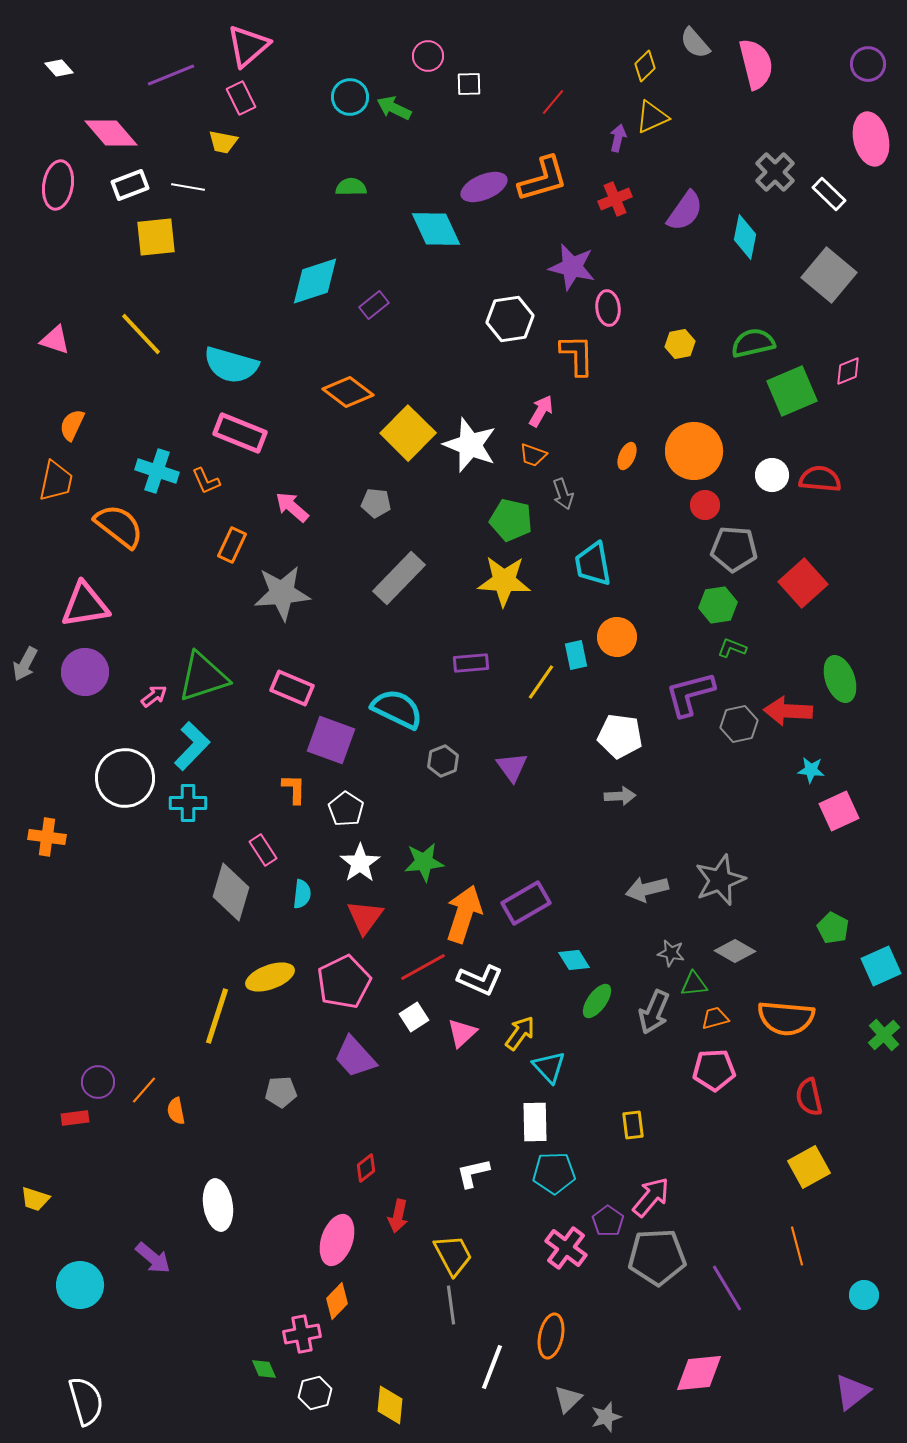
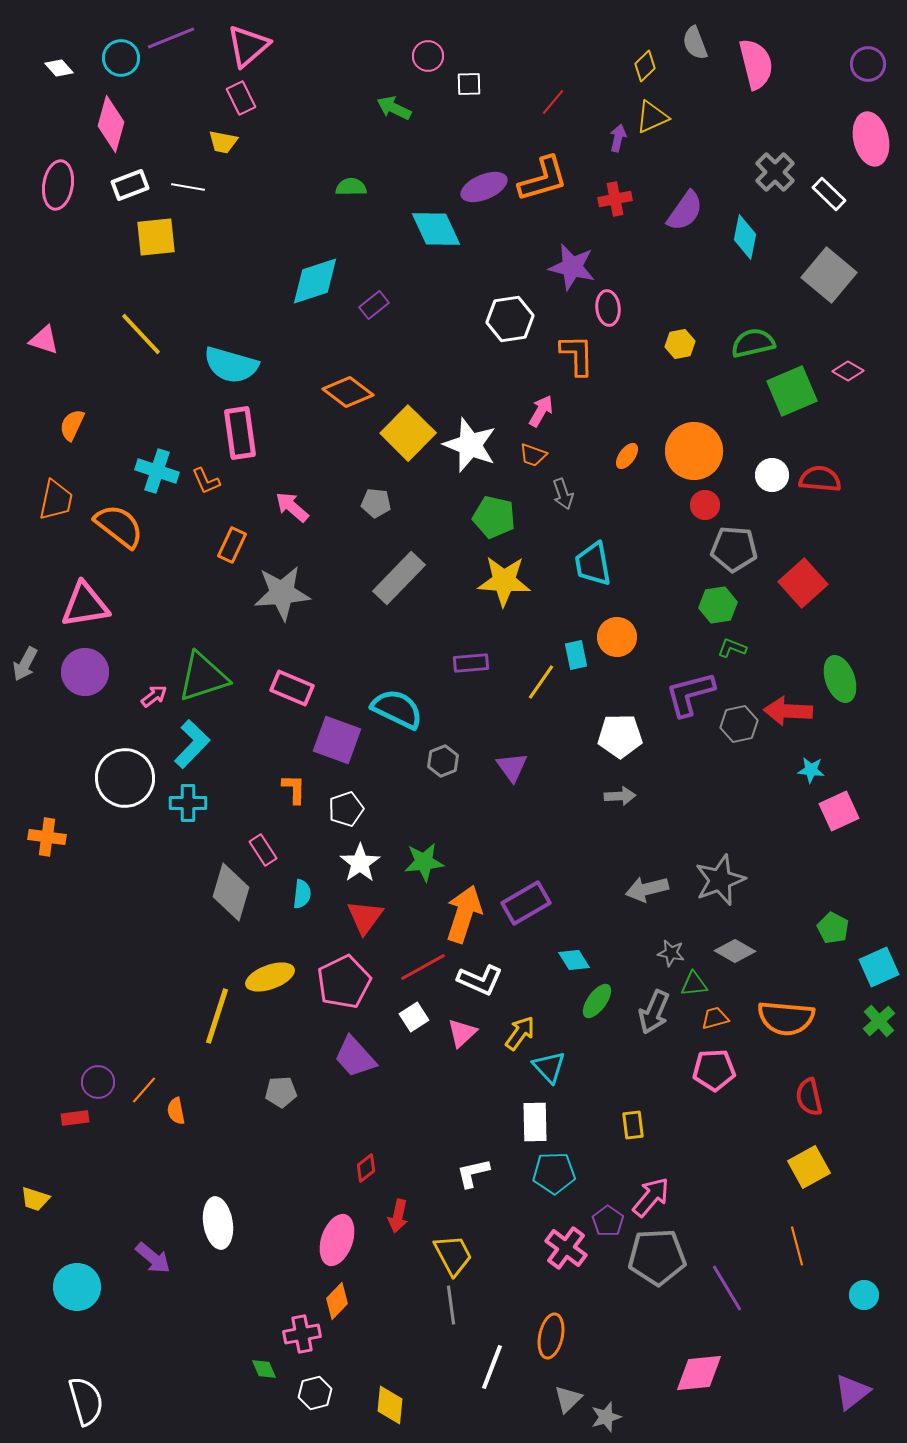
gray semicircle at (695, 43): rotated 20 degrees clockwise
purple line at (171, 75): moved 37 px up
cyan circle at (350, 97): moved 229 px left, 39 px up
pink diamond at (111, 133): moved 9 px up; rotated 56 degrees clockwise
red cross at (615, 199): rotated 12 degrees clockwise
pink triangle at (55, 340): moved 11 px left
pink diamond at (848, 371): rotated 52 degrees clockwise
pink rectangle at (240, 433): rotated 60 degrees clockwise
orange ellipse at (627, 456): rotated 12 degrees clockwise
orange trapezoid at (56, 481): moved 19 px down
green pentagon at (511, 520): moved 17 px left, 3 px up
white pentagon at (620, 736): rotated 9 degrees counterclockwise
purple square at (331, 740): moved 6 px right
cyan L-shape at (192, 746): moved 2 px up
white pentagon at (346, 809): rotated 20 degrees clockwise
cyan square at (881, 966): moved 2 px left, 1 px down
green cross at (884, 1035): moved 5 px left, 14 px up
white ellipse at (218, 1205): moved 18 px down
cyan circle at (80, 1285): moved 3 px left, 2 px down
